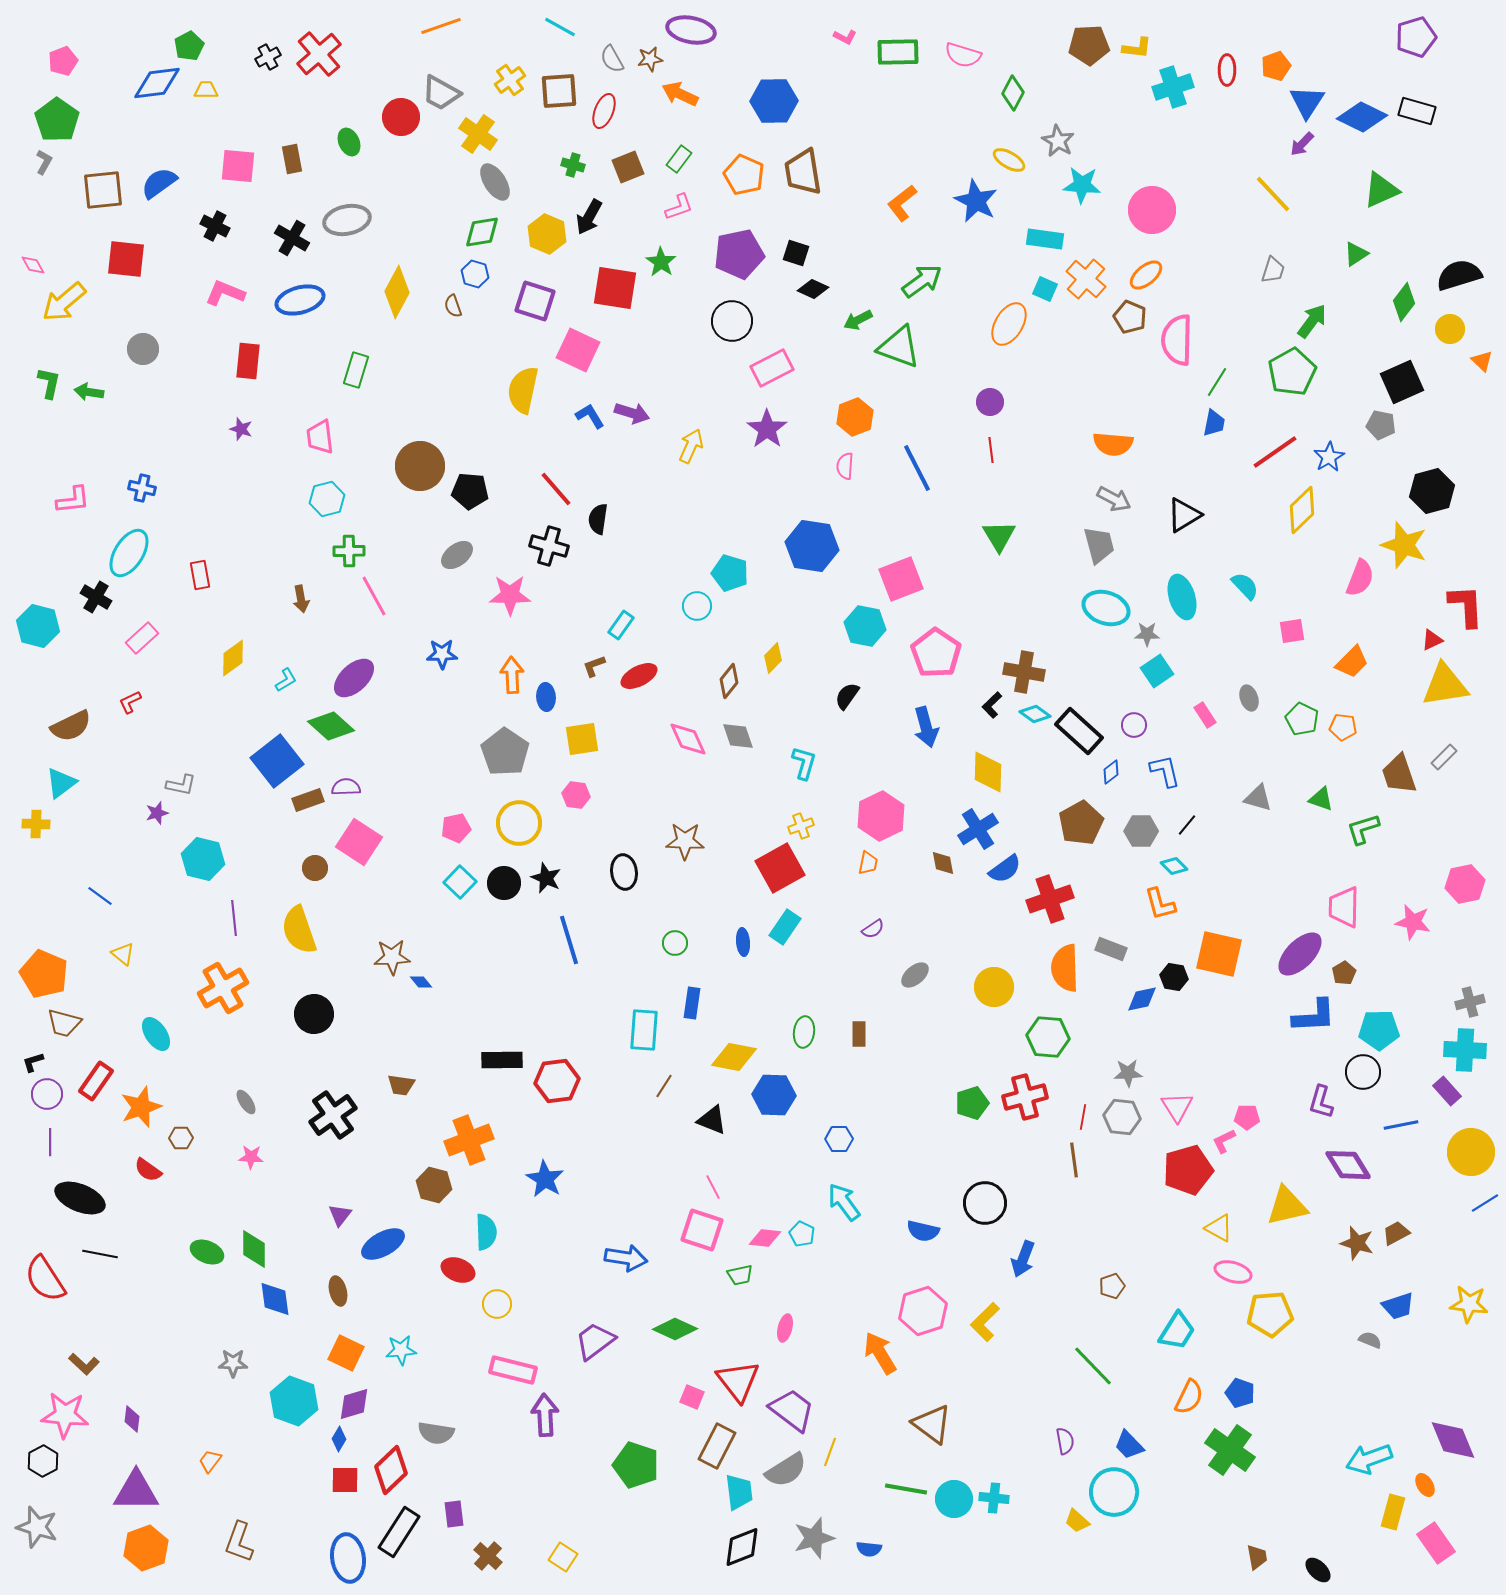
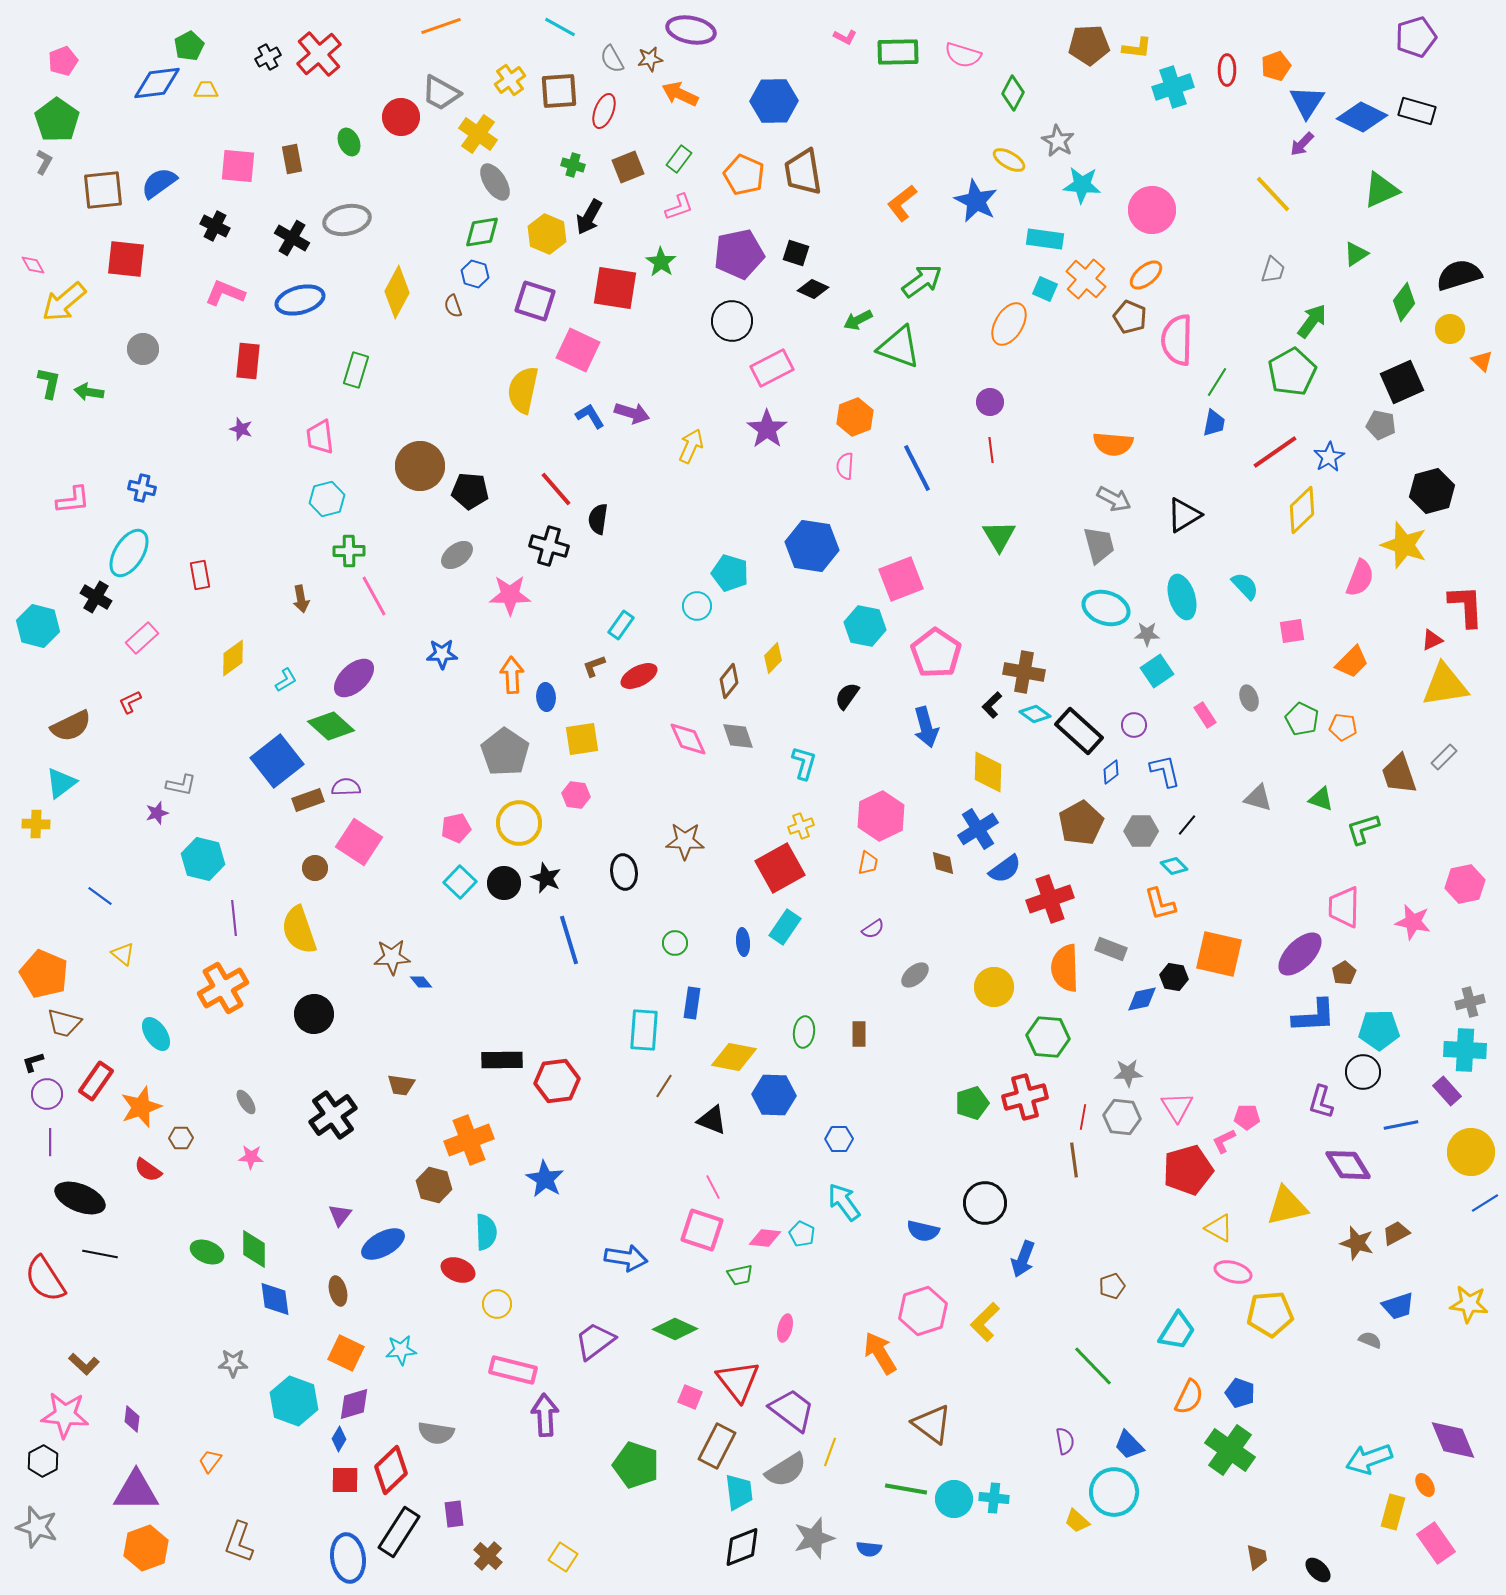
pink square at (692, 1397): moved 2 px left
